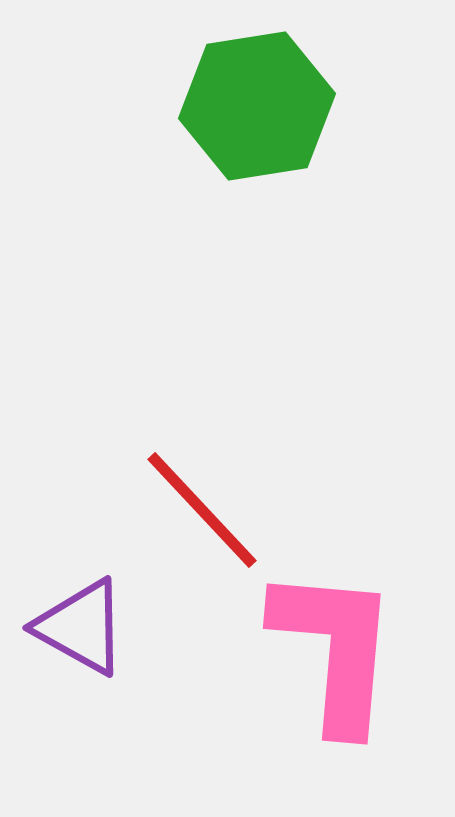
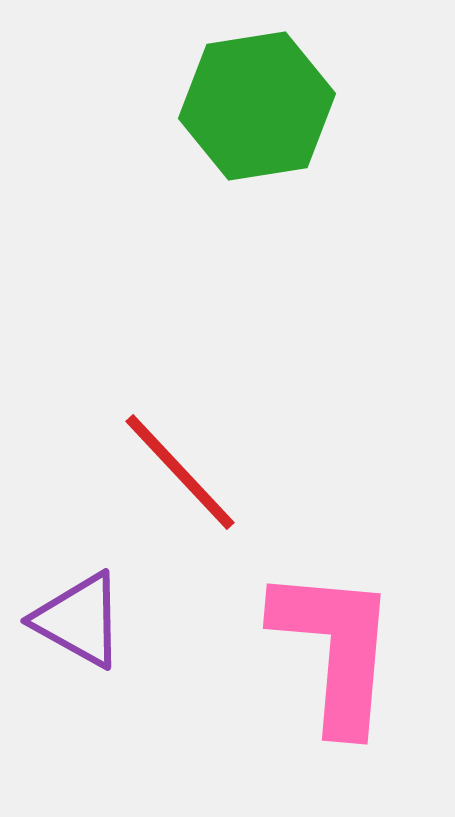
red line: moved 22 px left, 38 px up
purple triangle: moved 2 px left, 7 px up
